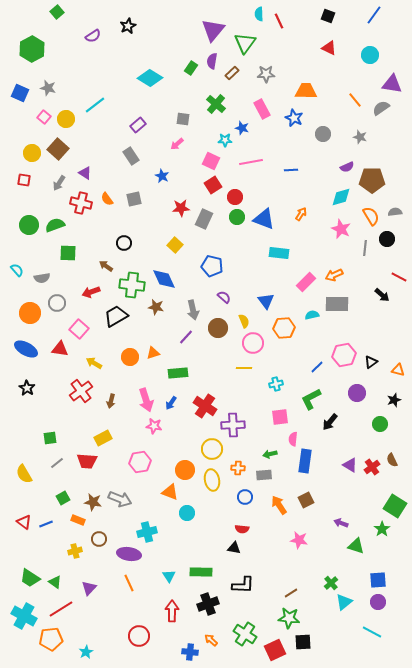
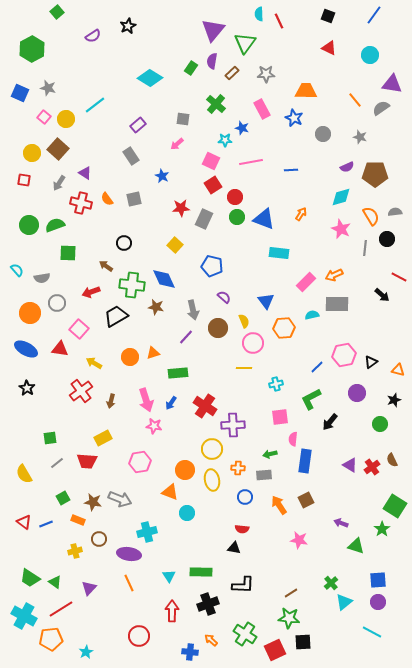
brown pentagon at (372, 180): moved 3 px right, 6 px up
